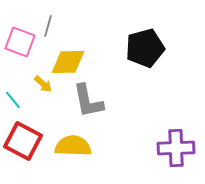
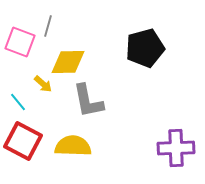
cyan line: moved 5 px right, 2 px down
